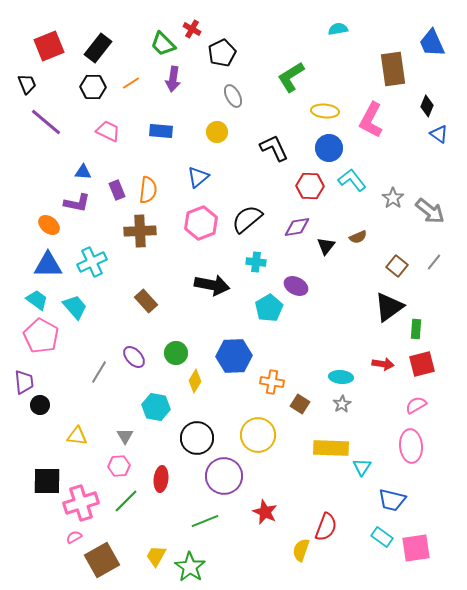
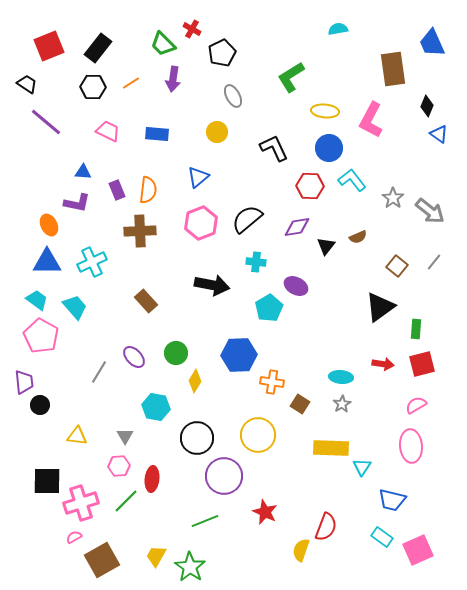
black trapezoid at (27, 84): rotated 35 degrees counterclockwise
blue rectangle at (161, 131): moved 4 px left, 3 px down
orange ellipse at (49, 225): rotated 25 degrees clockwise
blue triangle at (48, 265): moved 1 px left, 3 px up
black triangle at (389, 307): moved 9 px left
blue hexagon at (234, 356): moved 5 px right, 1 px up
red ellipse at (161, 479): moved 9 px left
pink square at (416, 548): moved 2 px right, 2 px down; rotated 16 degrees counterclockwise
